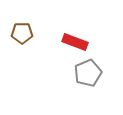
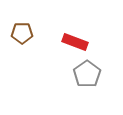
gray pentagon: moved 1 px left, 1 px down; rotated 12 degrees counterclockwise
